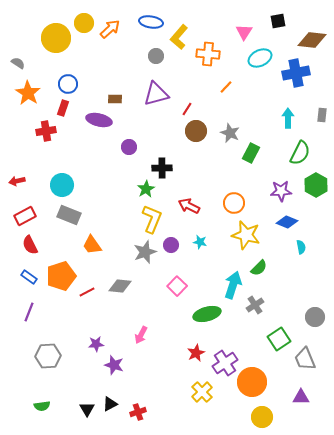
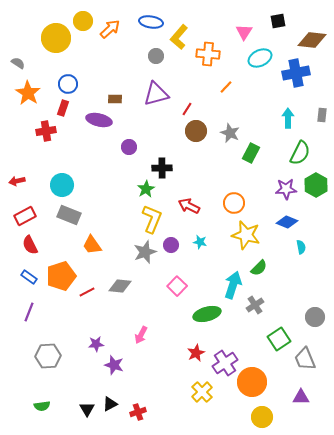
yellow circle at (84, 23): moved 1 px left, 2 px up
purple star at (281, 191): moved 5 px right, 2 px up
